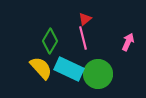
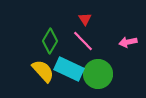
red triangle: rotated 24 degrees counterclockwise
pink line: moved 3 px down; rotated 30 degrees counterclockwise
pink arrow: rotated 126 degrees counterclockwise
yellow semicircle: moved 2 px right, 3 px down
